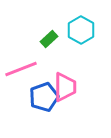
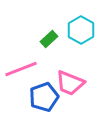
pink trapezoid: moved 5 px right, 4 px up; rotated 112 degrees clockwise
